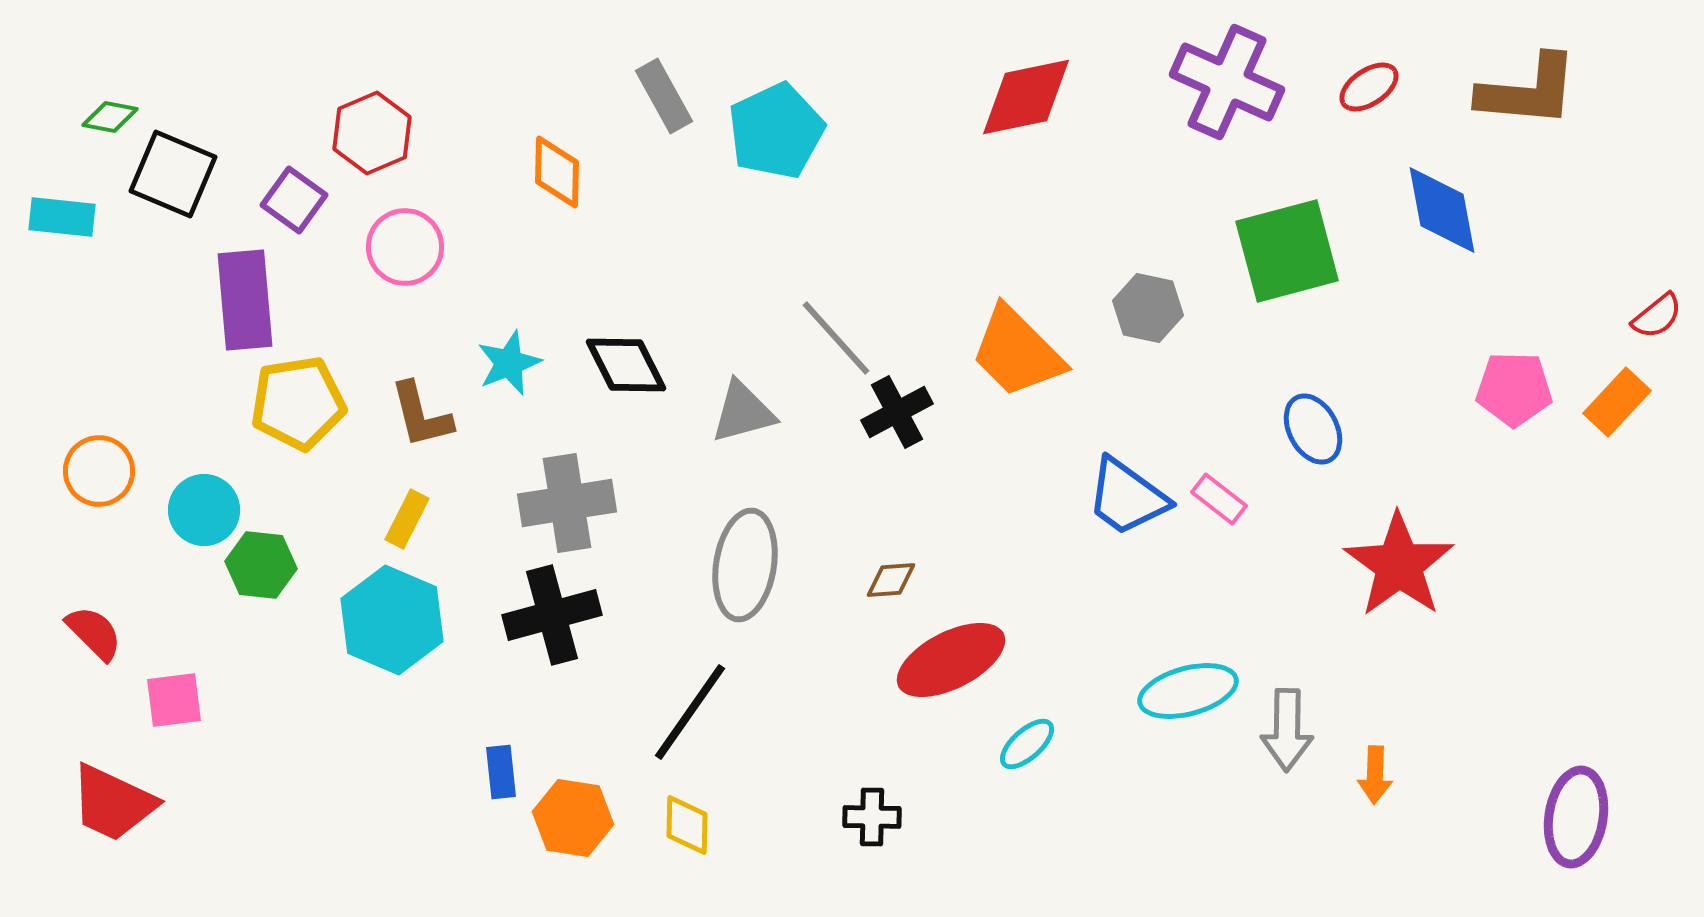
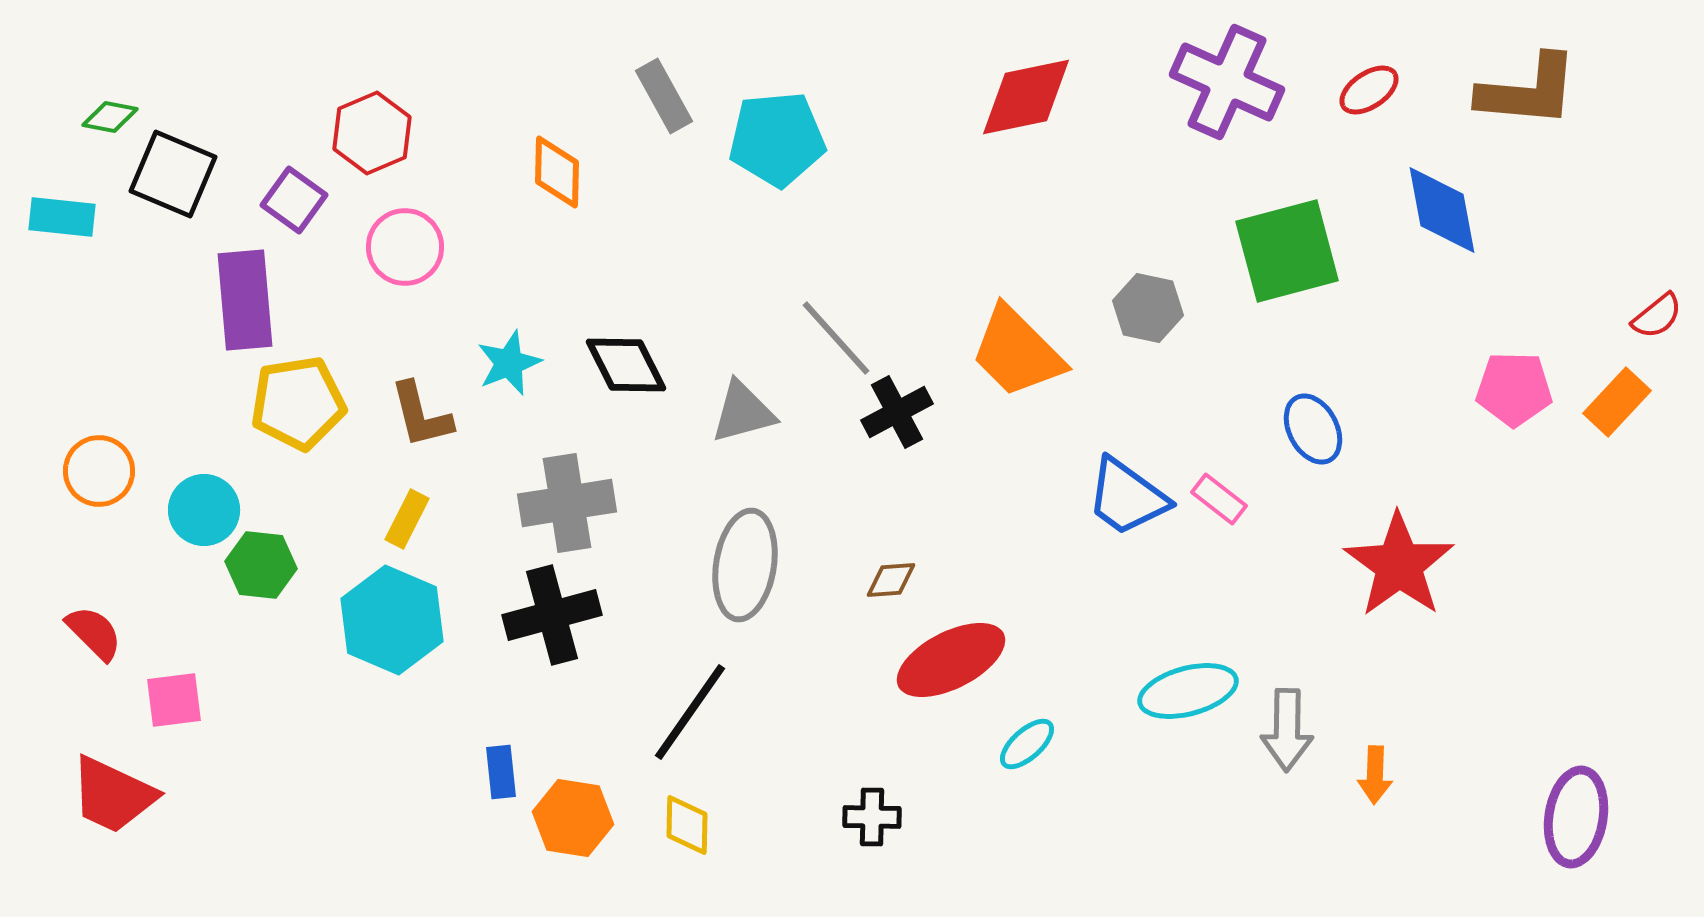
red ellipse at (1369, 87): moved 3 px down
cyan pentagon at (776, 131): moved 1 px right, 8 px down; rotated 20 degrees clockwise
red trapezoid at (113, 803): moved 8 px up
